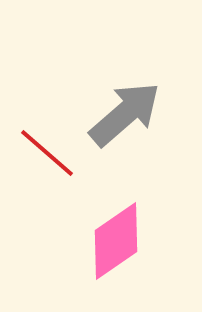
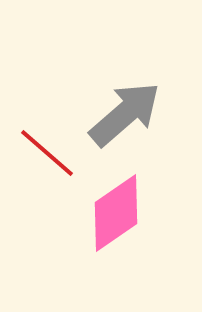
pink diamond: moved 28 px up
